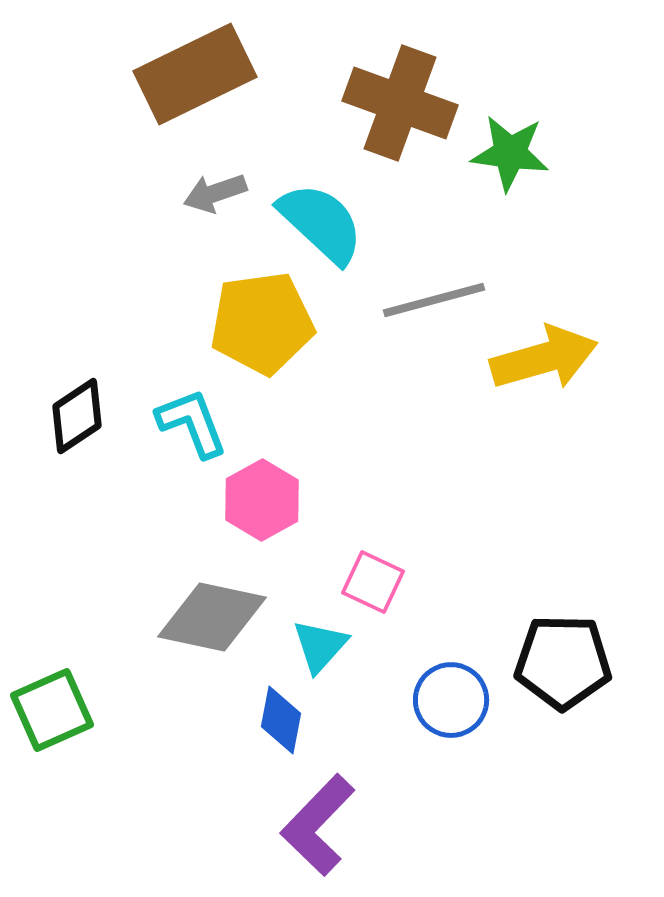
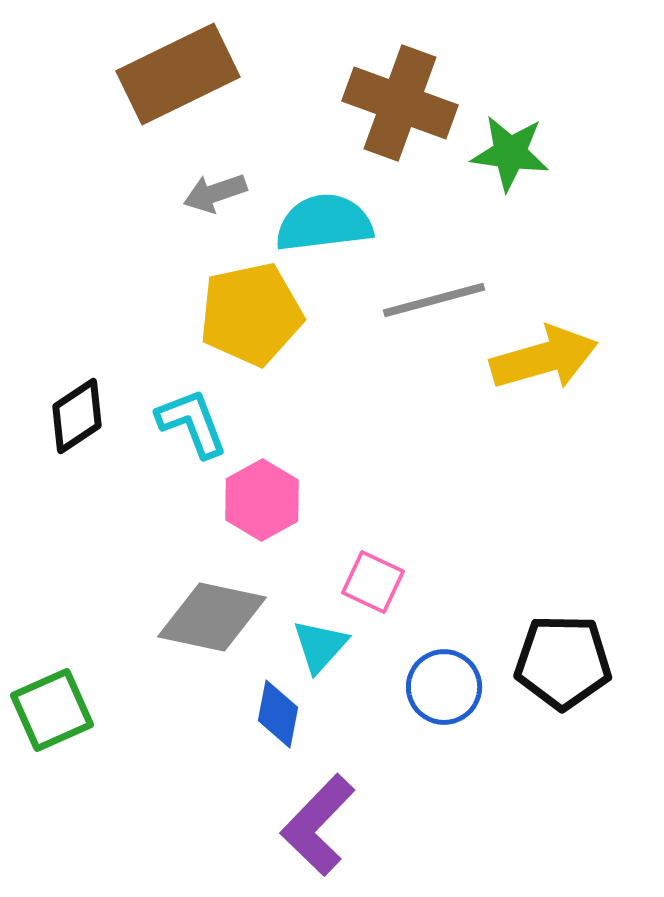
brown rectangle: moved 17 px left
cyan semicircle: moved 3 px right; rotated 50 degrees counterclockwise
yellow pentagon: moved 11 px left, 9 px up; rotated 4 degrees counterclockwise
blue circle: moved 7 px left, 13 px up
blue diamond: moved 3 px left, 6 px up
